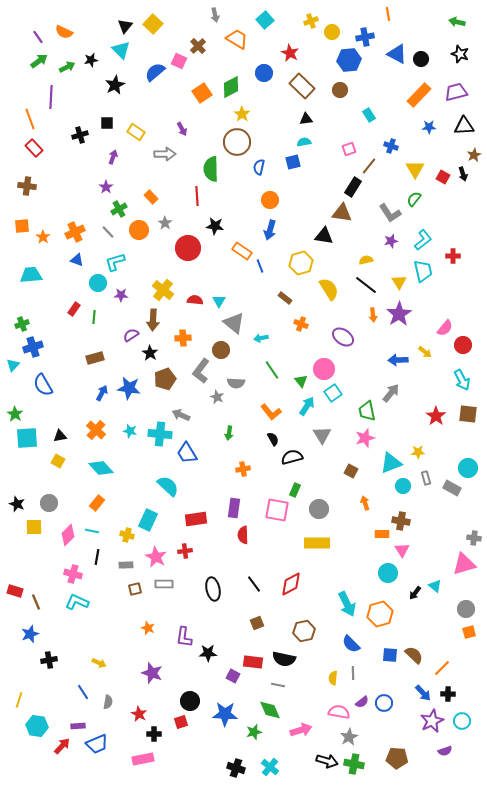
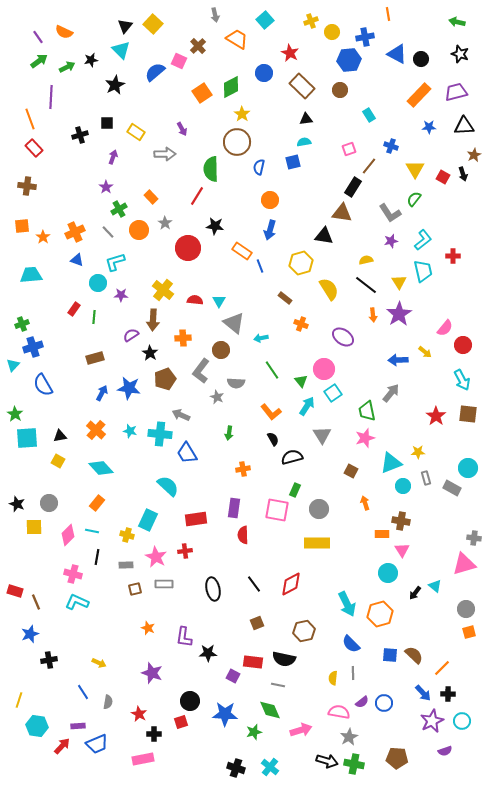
red line at (197, 196): rotated 36 degrees clockwise
